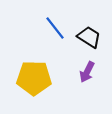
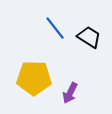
purple arrow: moved 17 px left, 21 px down
